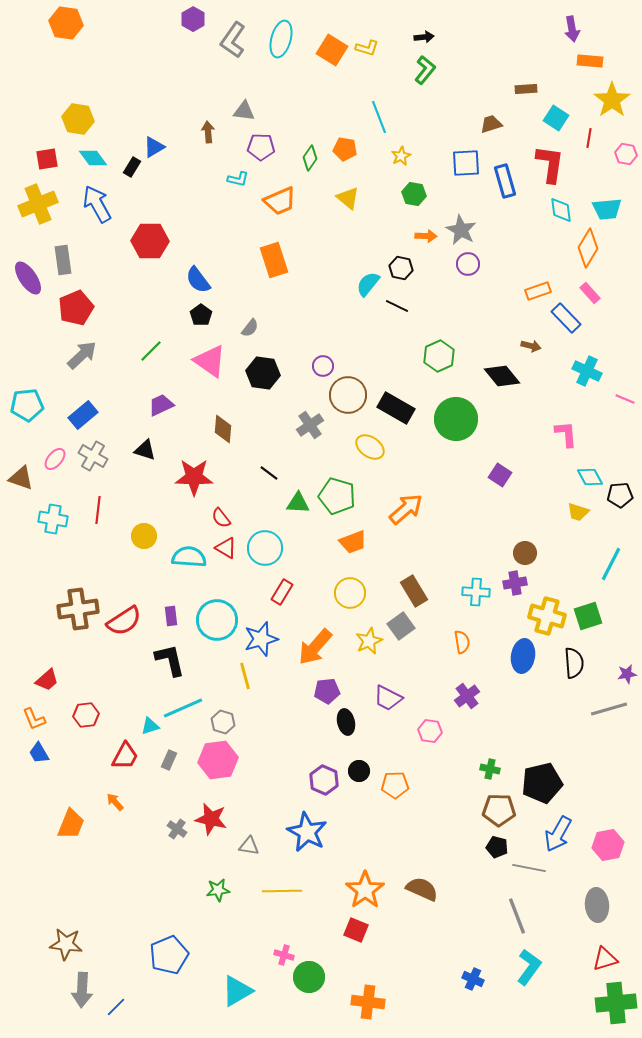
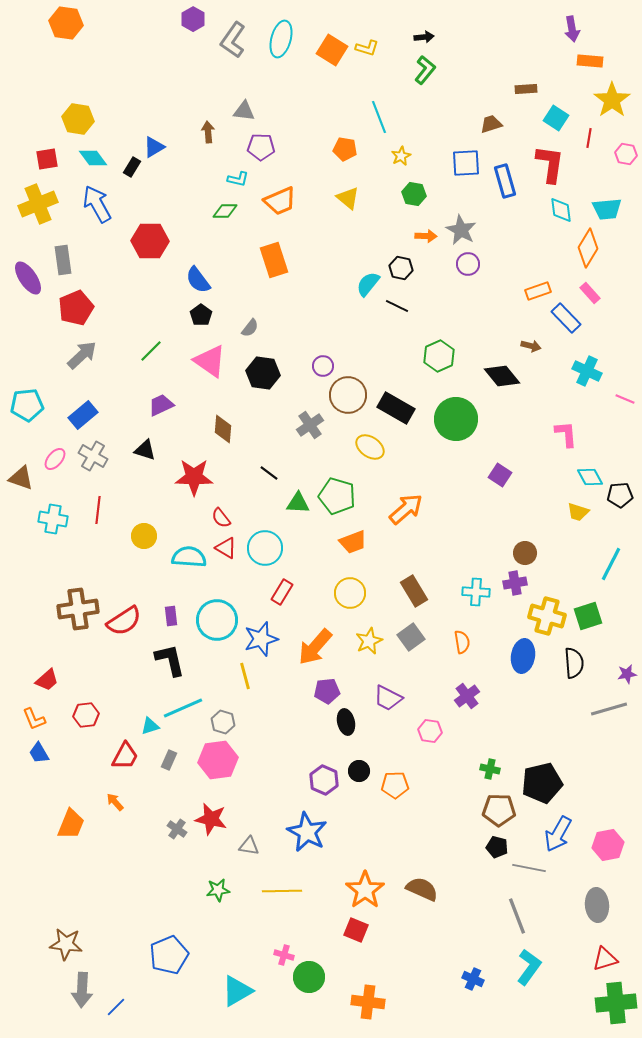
green diamond at (310, 158): moved 85 px left, 53 px down; rotated 55 degrees clockwise
gray square at (401, 626): moved 10 px right, 11 px down
